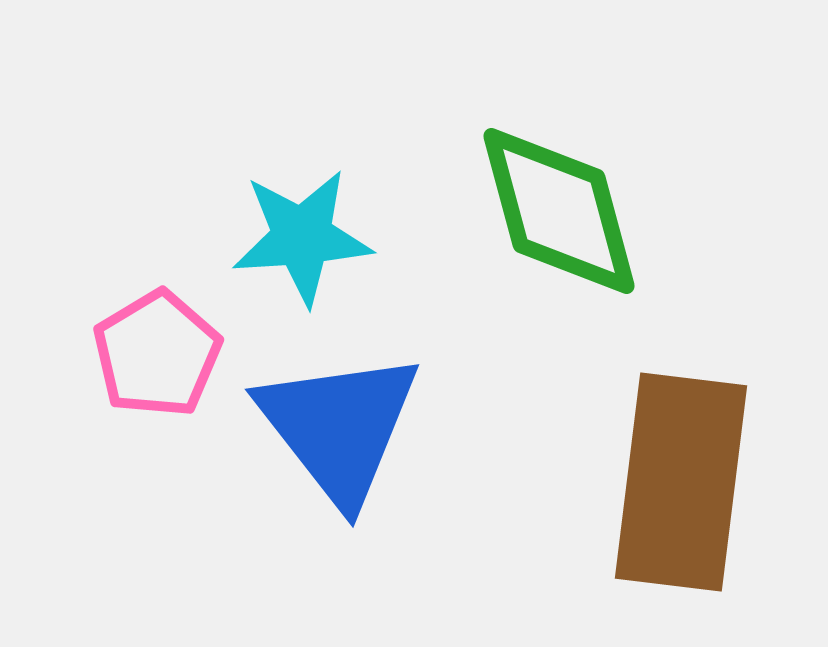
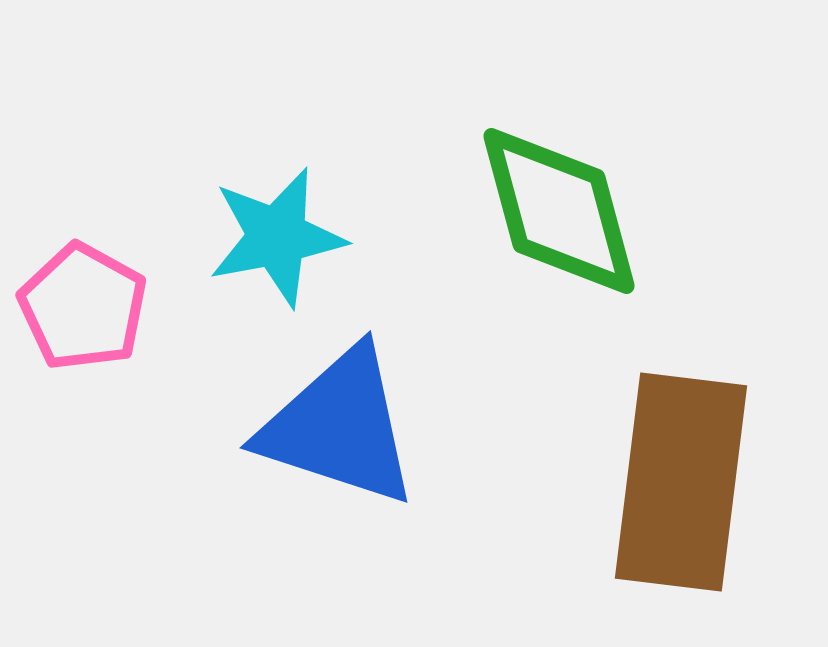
cyan star: moved 25 px left; rotated 7 degrees counterclockwise
pink pentagon: moved 74 px left, 47 px up; rotated 12 degrees counterclockwise
blue triangle: rotated 34 degrees counterclockwise
